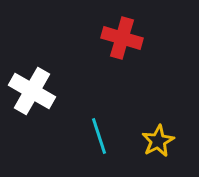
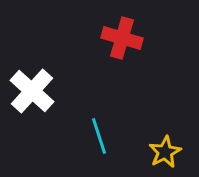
white cross: rotated 12 degrees clockwise
yellow star: moved 7 px right, 11 px down
